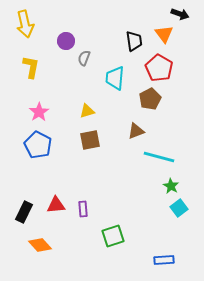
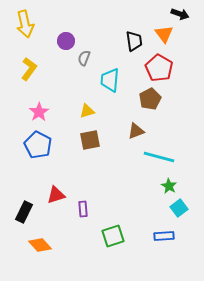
yellow L-shape: moved 2 px left, 2 px down; rotated 25 degrees clockwise
cyan trapezoid: moved 5 px left, 2 px down
green star: moved 2 px left
red triangle: moved 10 px up; rotated 12 degrees counterclockwise
blue rectangle: moved 24 px up
